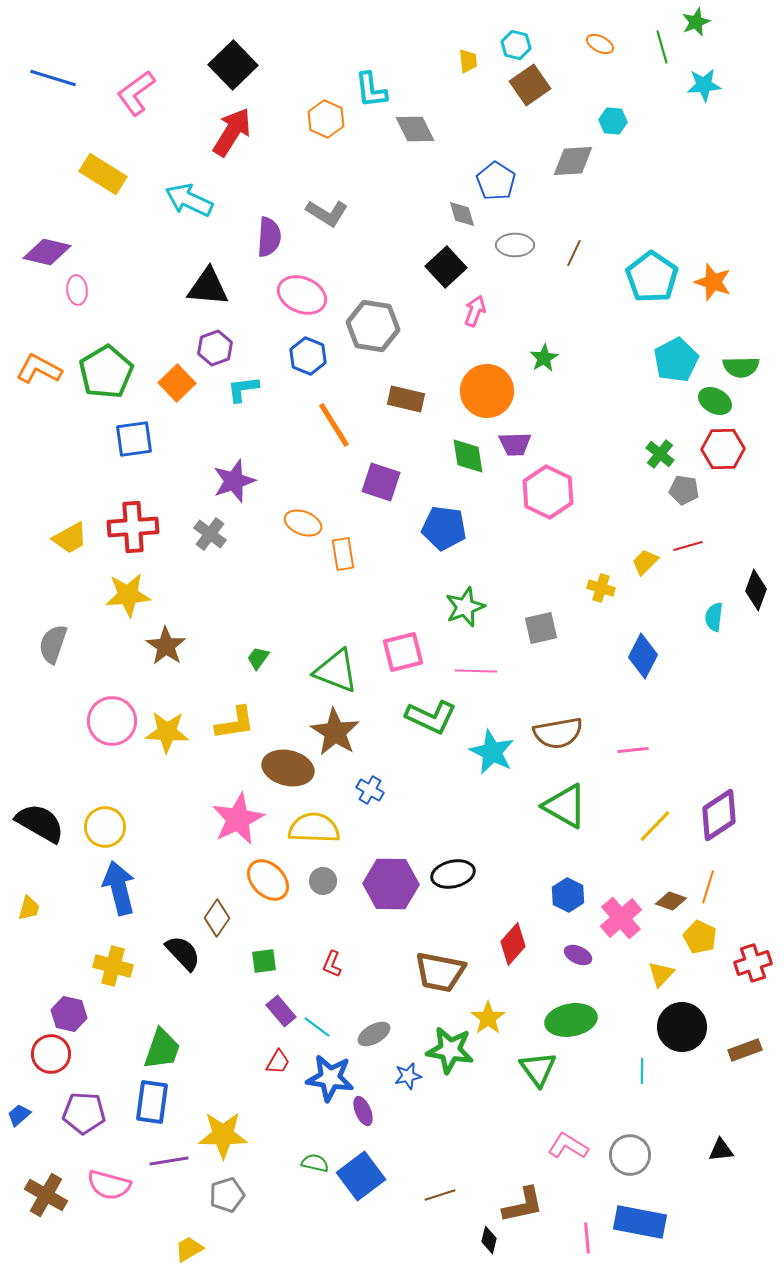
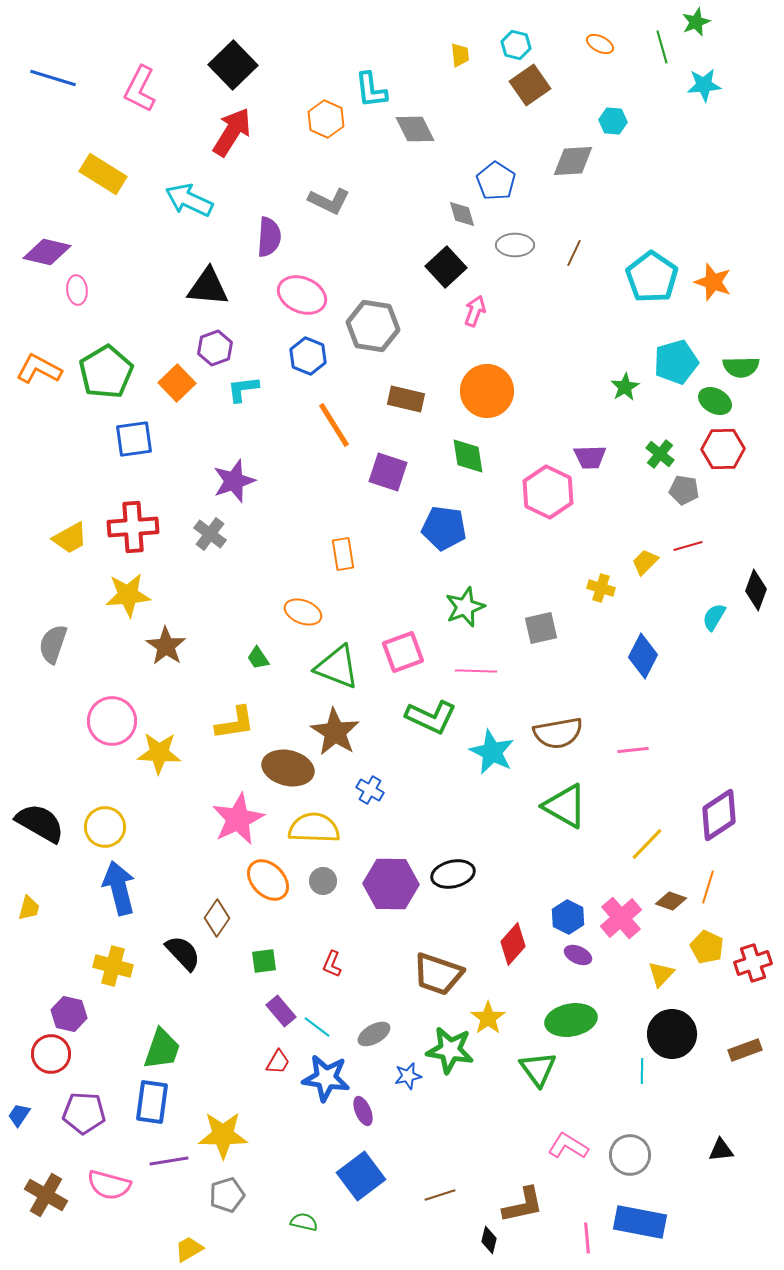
yellow trapezoid at (468, 61): moved 8 px left, 6 px up
pink L-shape at (136, 93): moved 4 px right, 4 px up; rotated 27 degrees counterclockwise
gray L-shape at (327, 213): moved 2 px right, 12 px up; rotated 6 degrees counterclockwise
green star at (544, 358): moved 81 px right, 29 px down
cyan pentagon at (676, 360): moved 2 px down; rotated 12 degrees clockwise
purple trapezoid at (515, 444): moved 75 px right, 13 px down
purple square at (381, 482): moved 7 px right, 10 px up
orange ellipse at (303, 523): moved 89 px down
cyan semicircle at (714, 617): rotated 24 degrees clockwise
pink square at (403, 652): rotated 6 degrees counterclockwise
green trapezoid at (258, 658): rotated 70 degrees counterclockwise
green triangle at (336, 671): moved 1 px right, 4 px up
yellow star at (167, 732): moved 8 px left, 21 px down
yellow line at (655, 826): moved 8 px left, 18 px down
blue hexagon at (568, 895): moved 22 px down
yellow pentagon at (700, 937): moved 7 px right, 10 px down
brown trapezoid at (440, 972): moved 2 px left, 2 px down; rotated 8 degrees clockwise
black circle at (682, 1027): moved 10 px left, 7 px down
blue star at (330, 1078): moved 4 px left
blue trapezoid at (19, 1115): rotated 15 degrees counterclockwise
green semicircle at (315, 1163): moved 11 px left, 59 px down
